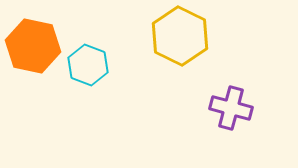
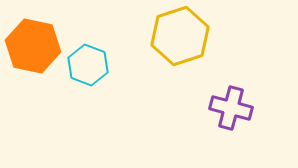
yellow hexagon: rotated 16 degrees clockwise
